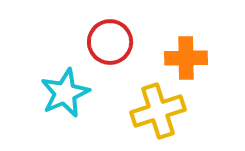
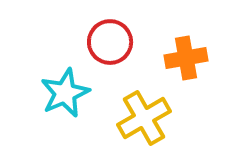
orange cross: rotated 9 degrees counterclockwise
yellow cross: moved 14 px left, 7 px down; rotated 12 degrees counterclockwise
